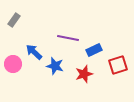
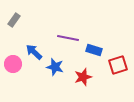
blue rectangle: rotated 42 degrees clockwise
blue star: moved 1 px down
red star: moved 1 px left, 3 px down
